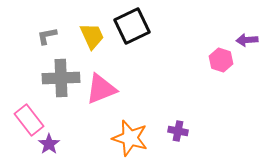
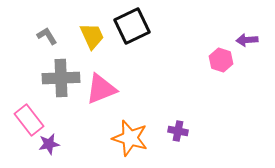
gray L-shape: rotated 70 degrees clockwise
purple star: rotated 25 degrees clockwise
